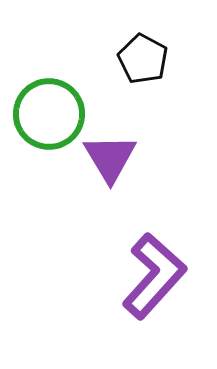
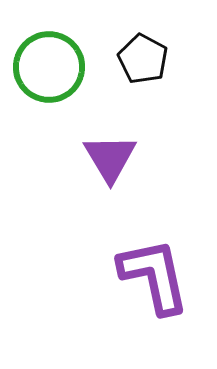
green circle: moved 47 px up
purple L-shape: rotated 54 degrees counterclockwise
